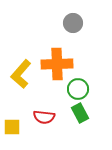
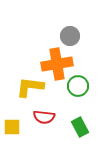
gray circle: moved 3 px left, 13 px down
orange cross: rotated 8 degrees counterclockwise
yellow L-shape: moved 9 px right, 13 px down; rotated 56 degrees clockwise
green circle: moved 3 px up
green rectangle: moved 14 px down
